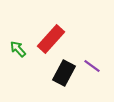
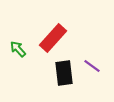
red rectangle: moved 2 px right, 1 px up
black rectangle: rotated 35 degrees counterclockwise
